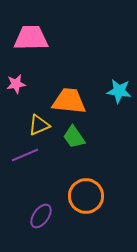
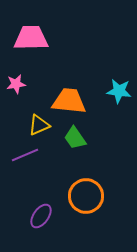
green trapezoid: moved 1 px right, 1 px down
